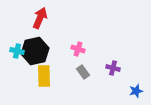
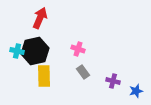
purple cross: moved 13 px down
